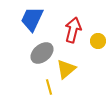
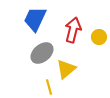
blue trapezoid: moved 3 px right
yellow circle: moved 1 px right, 4 px up
